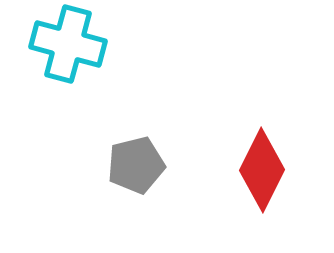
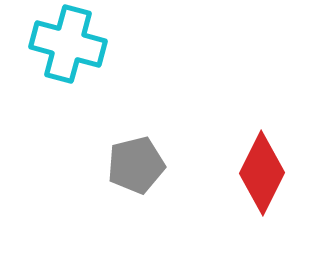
red diamond: moved 3 px down
